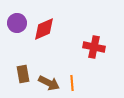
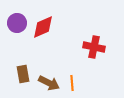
red diamond: moved 1 px left, 2 px up
